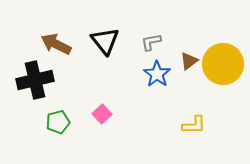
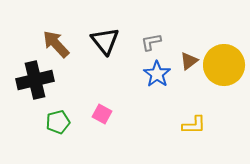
brown arrow: rotated 20 degrees clockwise
yellow circle: moved 1 px right, 1 px down
pink square: rotated 18 degrees counterclockwise
